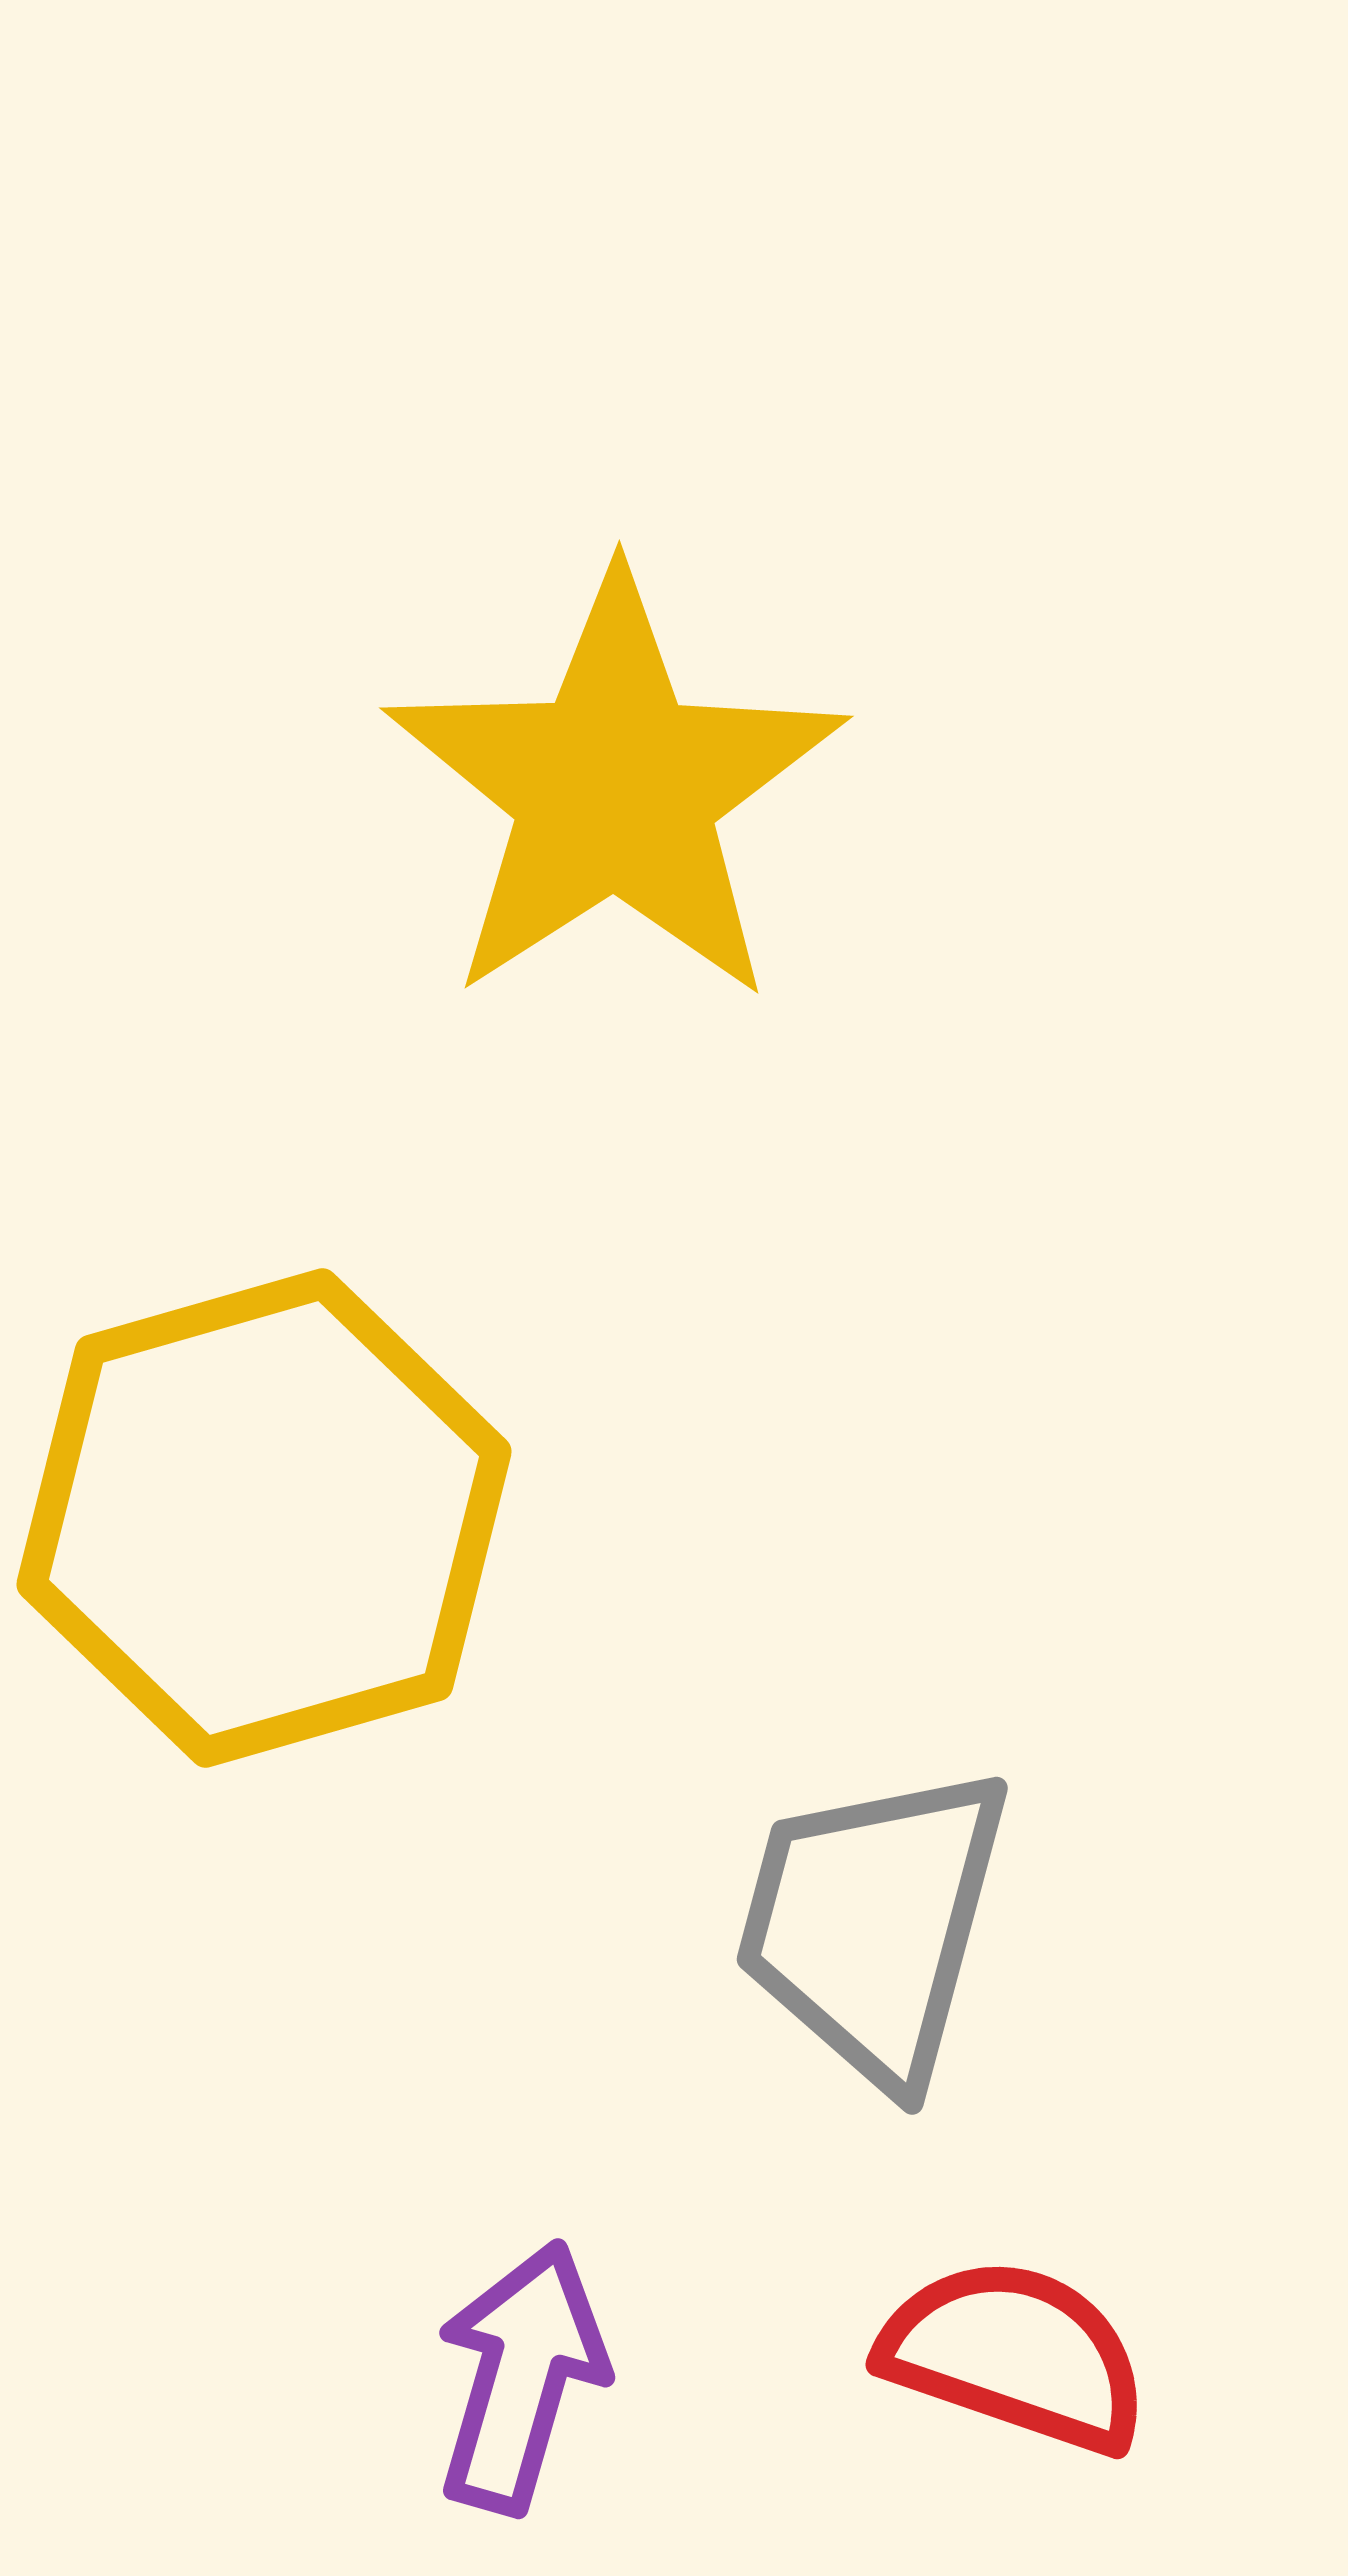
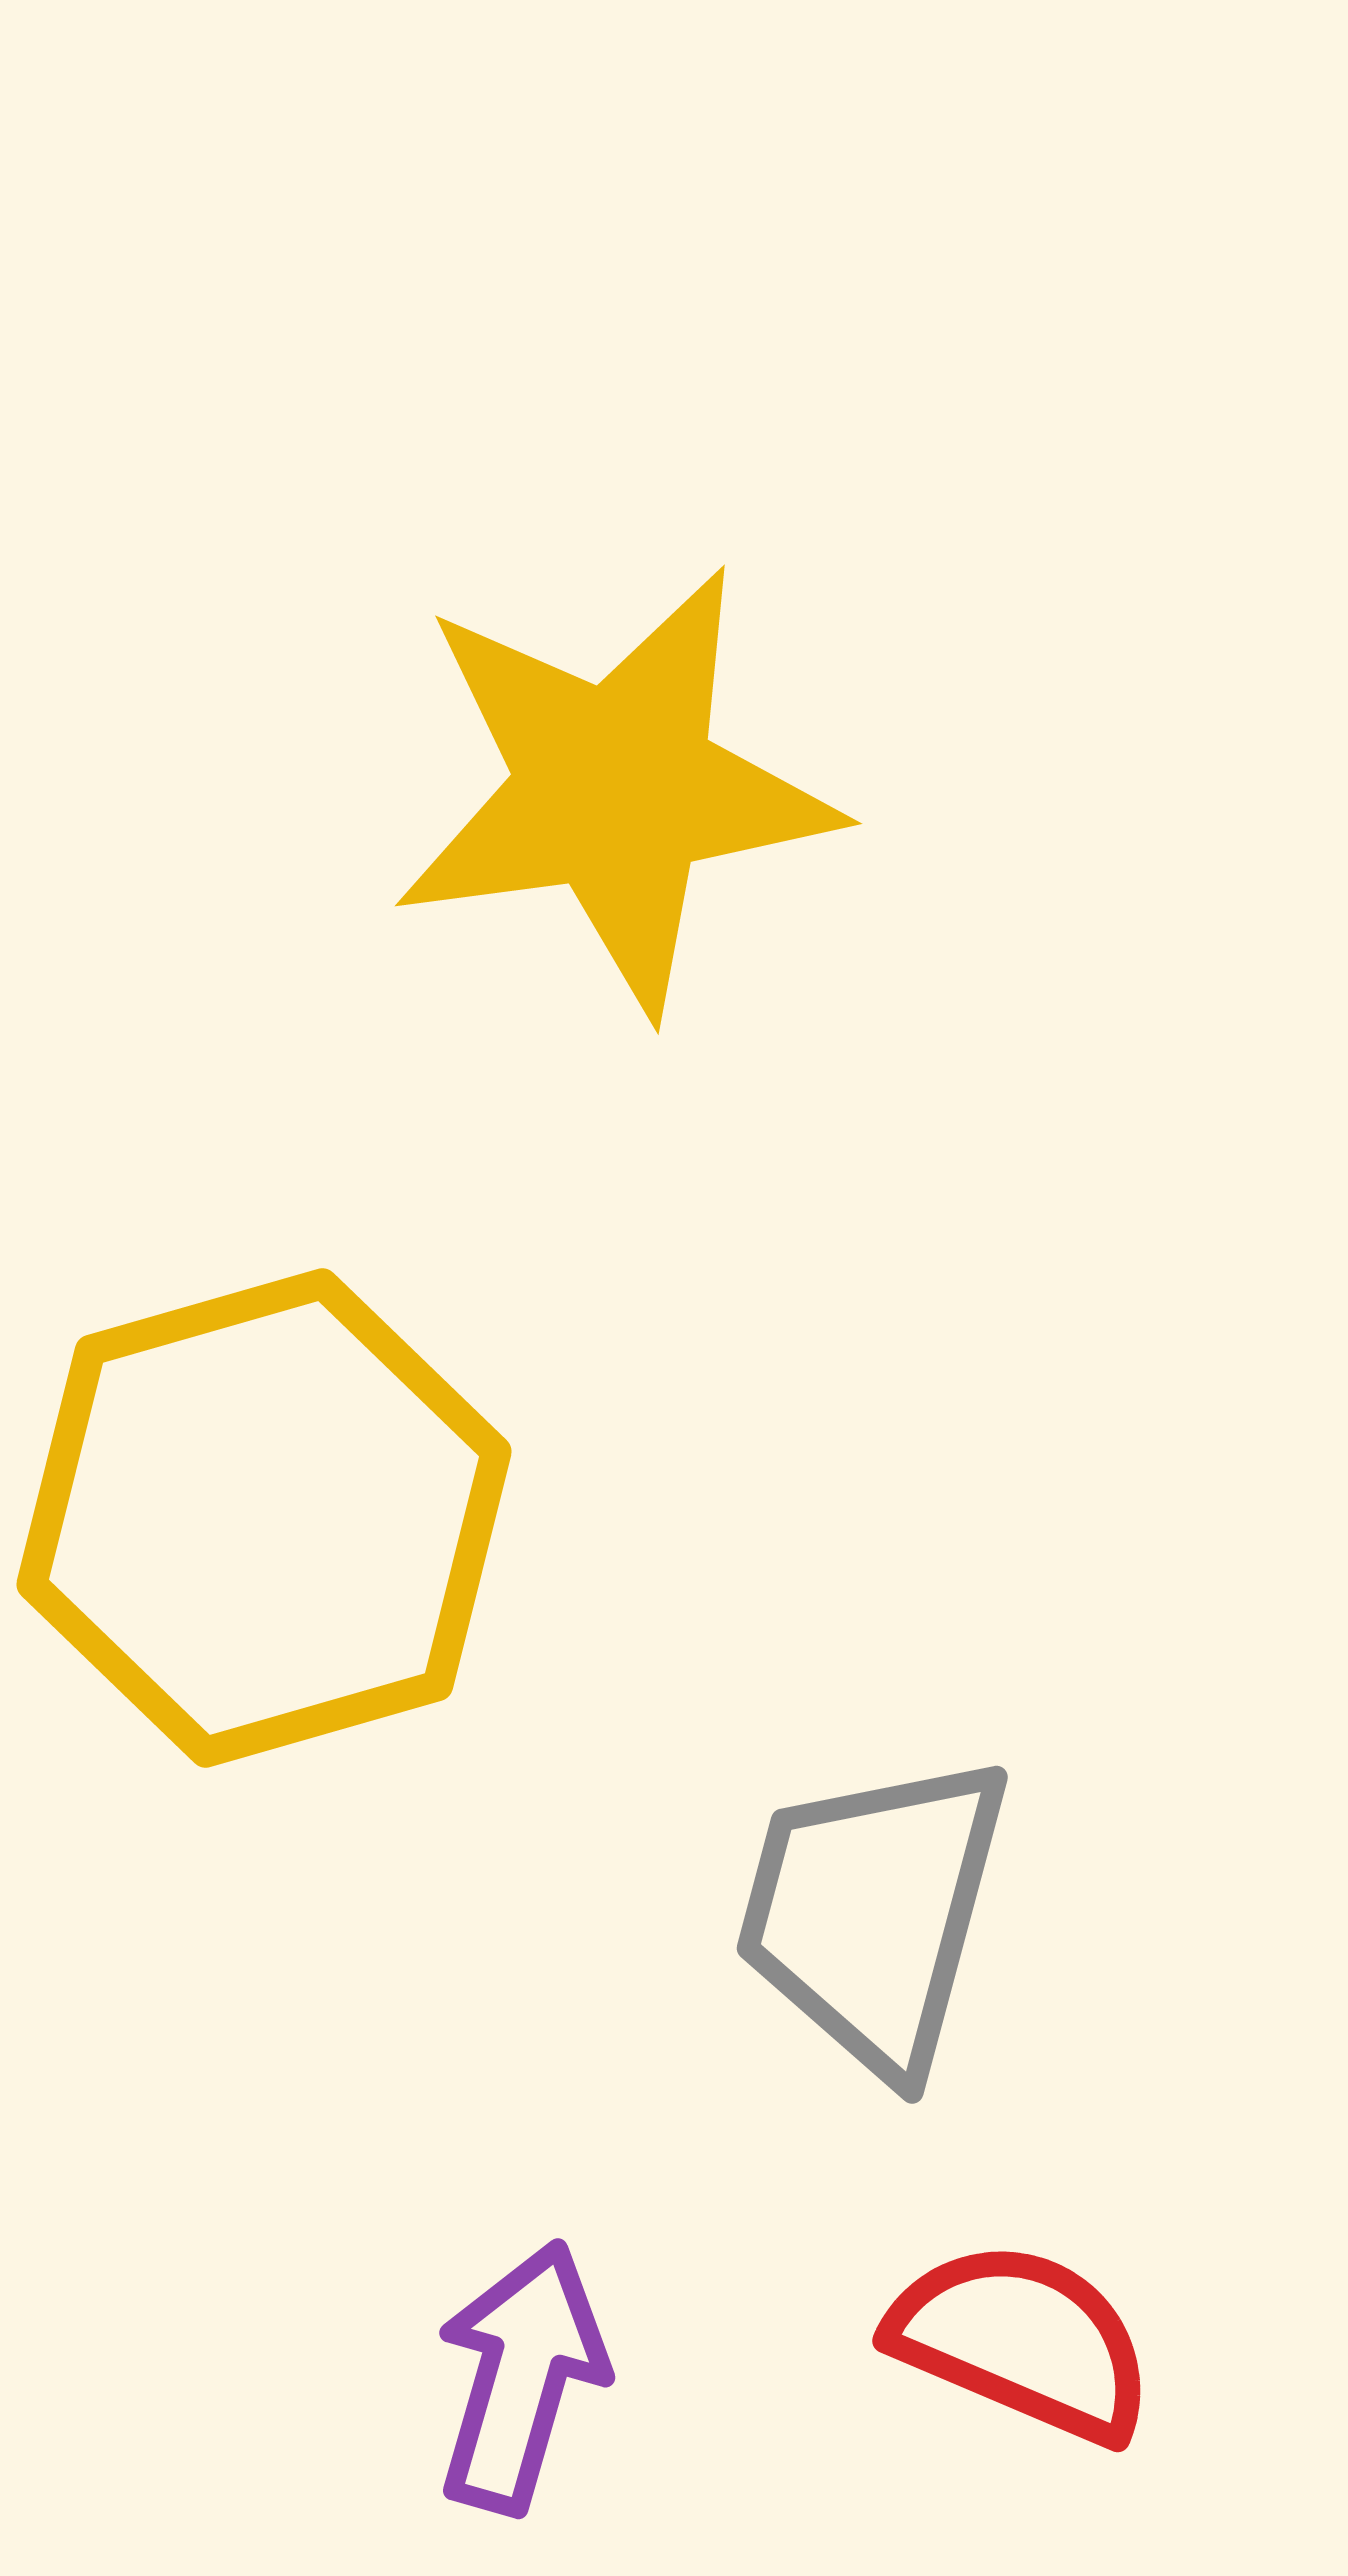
yellow star: rotated 25 degrees clockwise
gray trapezoid: moved 11 px up
red semicircle: moved 7 px right, 14 px up; rotated 4 degrees clockwise
